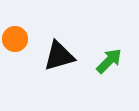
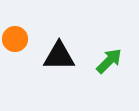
black triangle: rotated 16 degrees clockwise
